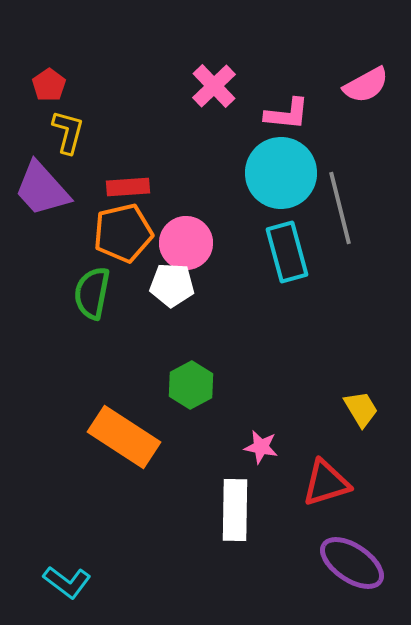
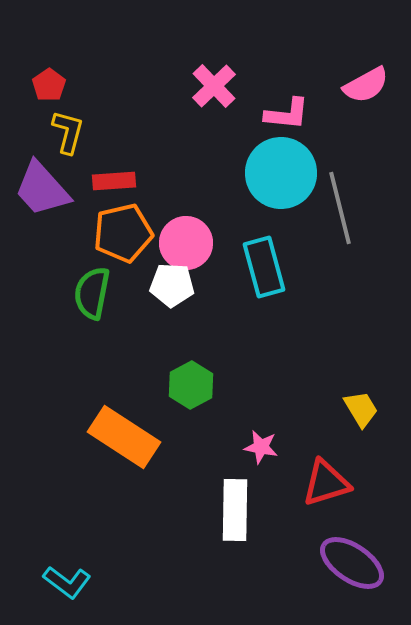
red rectangle: moved 14 px left, 6 px up
cyan rectangle: moved 23 px left, 15 px down
